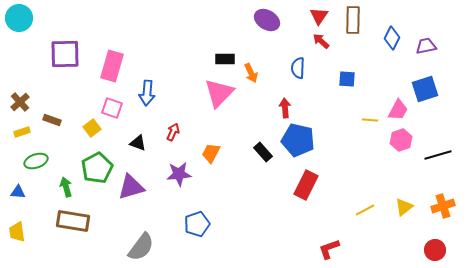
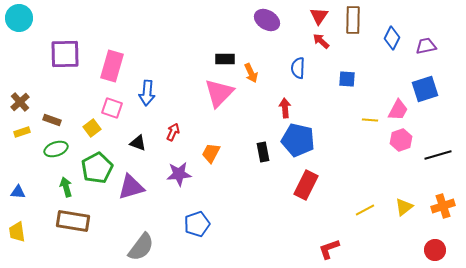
black rectangle at (263, 152): rotated 30 degrees clockwise
green ellipse at (36, 161): moved 20 px right, 12 px up
